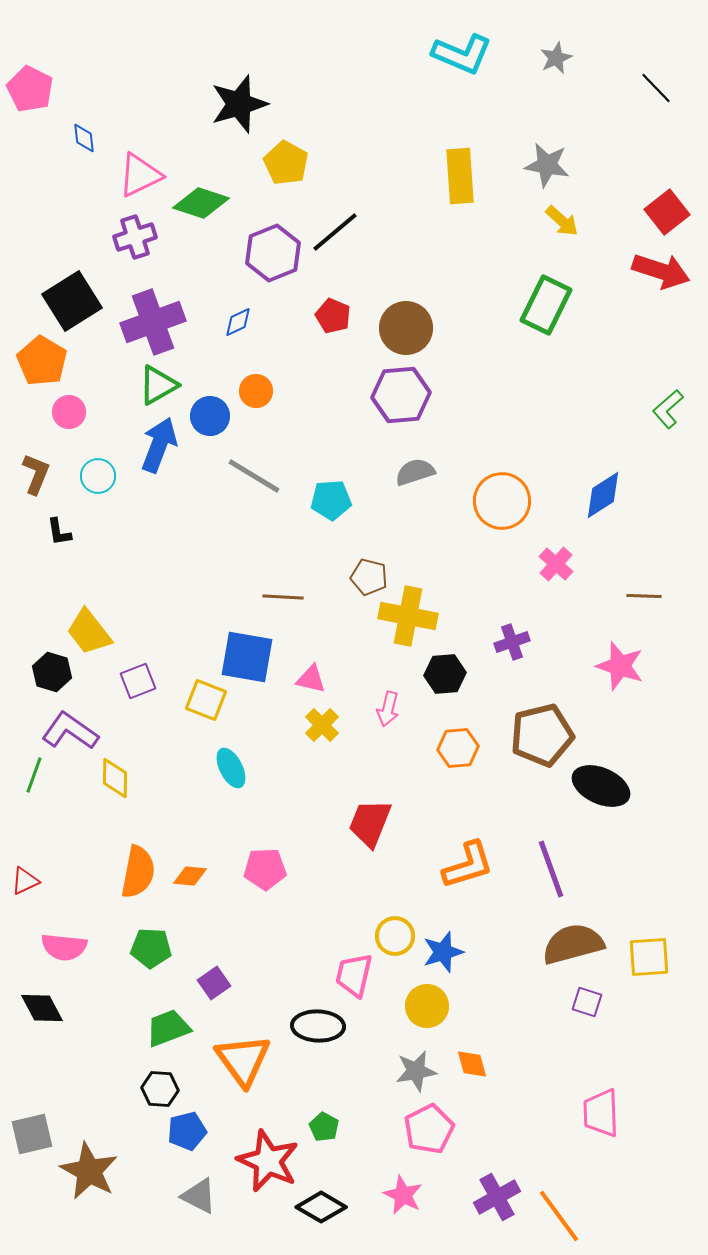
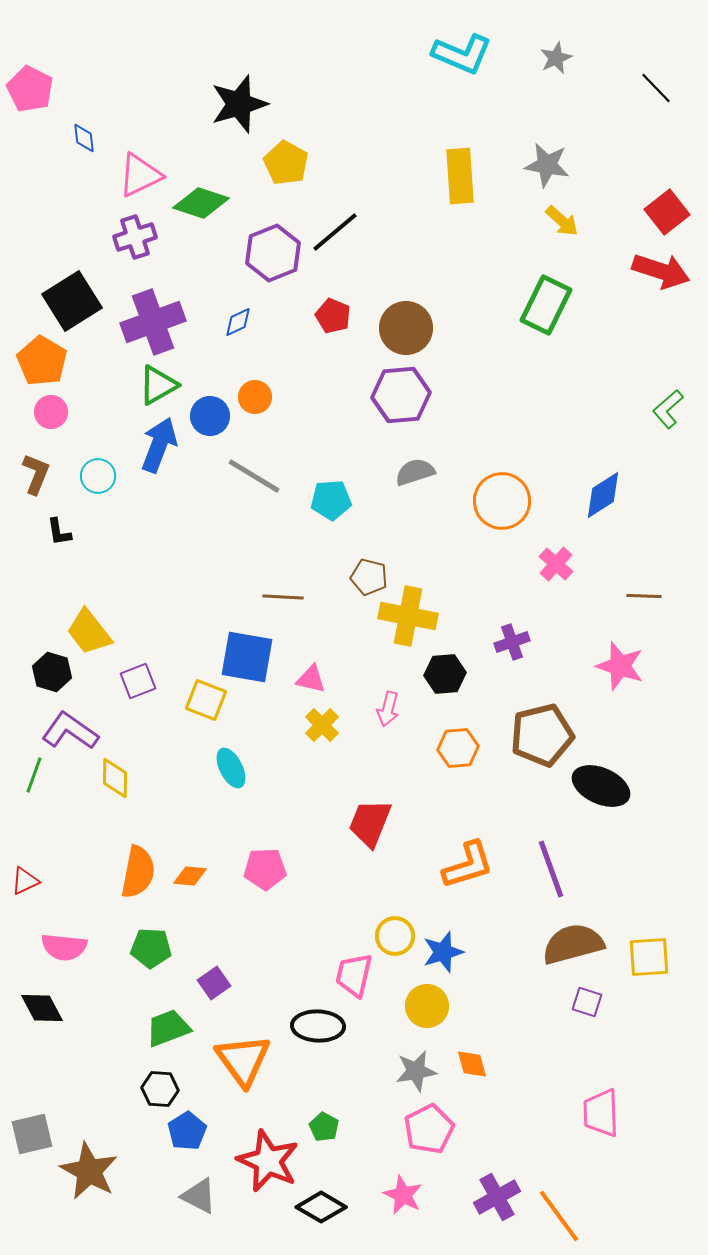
orange circle at (256, 391): moved 1 px left, 6 px down
pink circle at (69, 412): moved 18 px left
blue pentagon at (187, 1131): rotated 18 degrees counterclockwise
